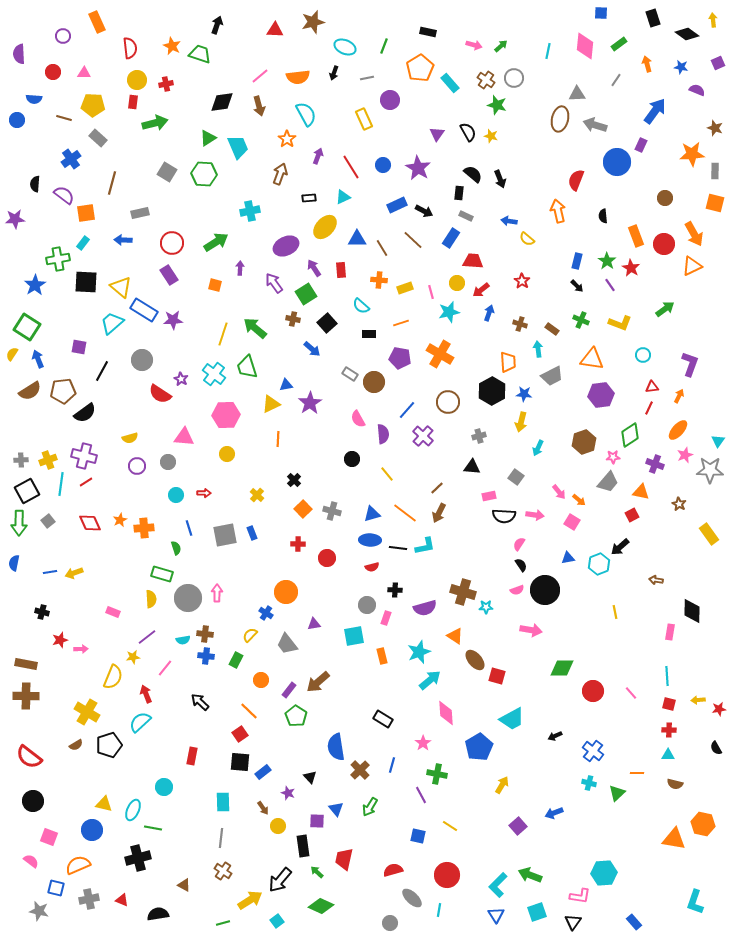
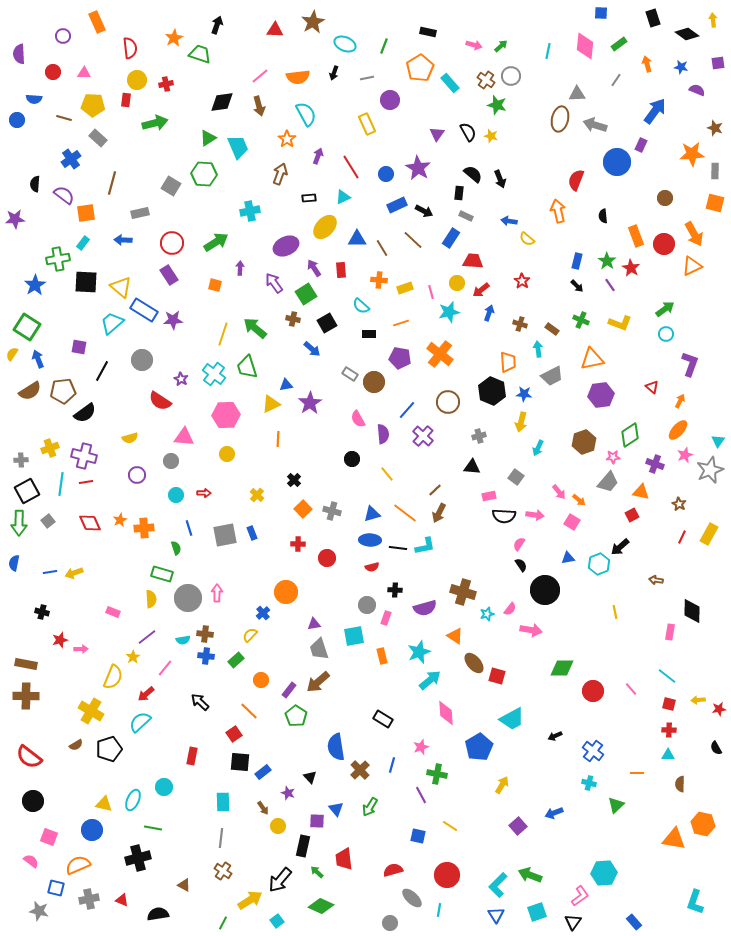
brown star at (313, 22): rotated 15 degrees counterclockwise
orange star at (172, 46): moved 2 px right, 8 px up; rotated 18 degrees clockwise
cyan ellipse at (345, 47): moved 3 px up
purple square at (718, 63): rotated 16 degrees clockwise
gray circle at (514, 78): moved 3 px left, 2 px up
red rectangle at (133, 102): moved 7 px left, 2 px up
yellow rectangle at (364, 119): moved 3 px right, 5 px down
blue circle at (383, 165): moved 3 px right, 9 px down
gray square at (167, 172): moved 4 px right, 14 px down
black square at (327, 323): rotated 12 degrees clockwise
orange cross at (440, 354): rotated 8 degrees clockwise
cyan circle at (643, 355): moved 23 px right, 21 px up
orange triangle at (592, 359): rotated 20 degrees counterclockwise
red triangle at (652, 387): rotated 48 degrees clockwise
black hexagon at (492, 391): rotated 8 degrees counterclockwise
red semicircle at (160, 394): moved 7 px down
orange arrow at (679, 396): moved 1 px right, 5 px down
red line at (649, 408): moved 33 px right, 129 px down
yellow cross at (48, 460): moved 2 px right, 12 px up
gray circle at (168, 462): moved 3 px right, 1 px up
purple circle at (137, 466): moved 9 px down
gray star at (710, 470): rotated 24 degrees counterclockwise
red line at (86, 482): rotated 24 degrees clockwise
brown line at (437, 488): moved 2 px left, 2 px down
yellow rectangle at (709, 534): rotated 65 degrees clockwise
pink semicircle at (517, 590): moved 7 px left, 19 px down; rotated 32 degrees counterclockwise
cyan star at (486, 607): moved 1 px right, 7 px down; rotated 16 degrees counterclockwise
blue cross at (266, 613): moved 3 px left; rotated 16 degrees clockwise
gray trapezoid at (287, 644): moved 32 px right, 5 px down; rotated 20 degrees clockwise
yellow star at (133, 657): rotated 24 degrees counterclockwise
green rectangle at (236, 660): rotated 21 degrees clockwise
brown ellipse at (475, 660): moved 1 px left, 3 px down
cyan line at (667, 676): rotated 48 degrees counterclockwise
pink line at (631, 693): moved 4 px up
red arrow at (146, 694): rotated 108 degrees counterclockwise
yellow cross at (87, 712): moved 4 px right, 1 px up
red square at (240, 734): moved 6 px left
pink star at (423, 743): moved 2 px left, 4 px down; rotated 14 degrees clockwise
black pentagon at (109, 745): moved 4 px down
brown semicircle at (675, 784): moved 5 px right; rotated 77 degrees clockwise
green triangle at (617, 793): moved 1 px left, 12 px down
cyan ellipse at (133, 810): moved 10 px up
black rectangle at (303, 846): rotated 20 degrees clockwise
red trapezoid at (344, 859): rotated 20 degrees counterclockwise
pink L-shape at (580, 896): rotated 45 degrees counterclockwise
green line at (223, 923): rotated 48 degrees counterclockwise
